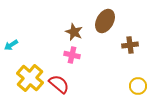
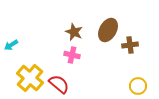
brown ellipse: moved 3 px right, 9 px down
